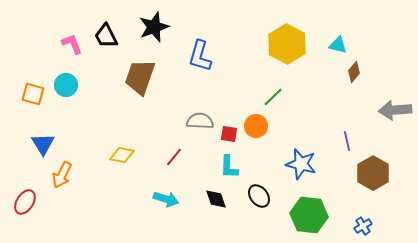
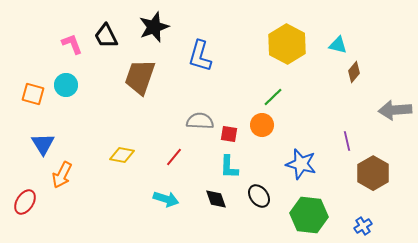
orange circle: moved 6 px right, 1 px up
